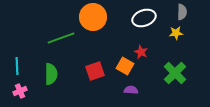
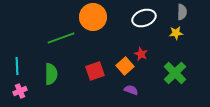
red star: moved 2 px down
orange square: rotated 18 degrees clockwise
purple semicircle: rotated 16 degrees clockwise
